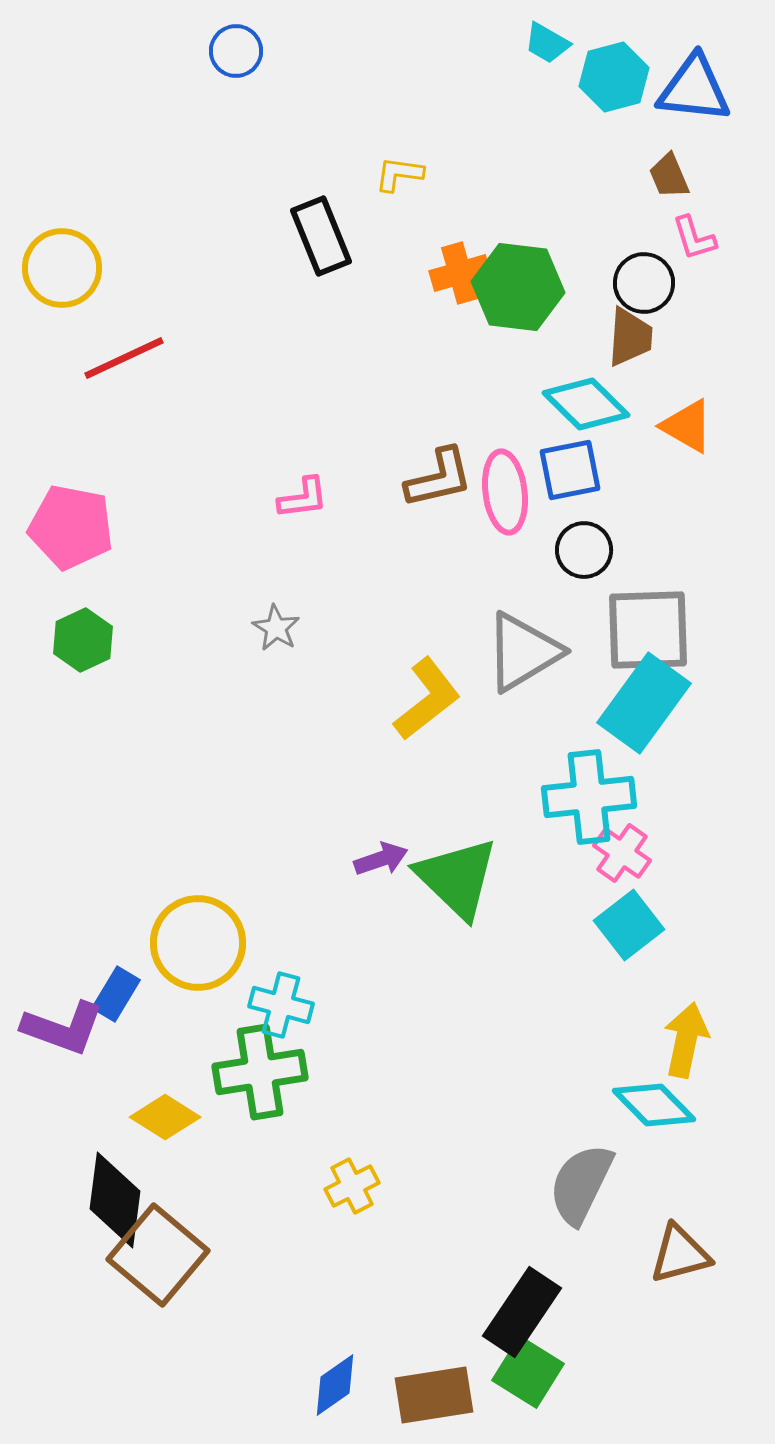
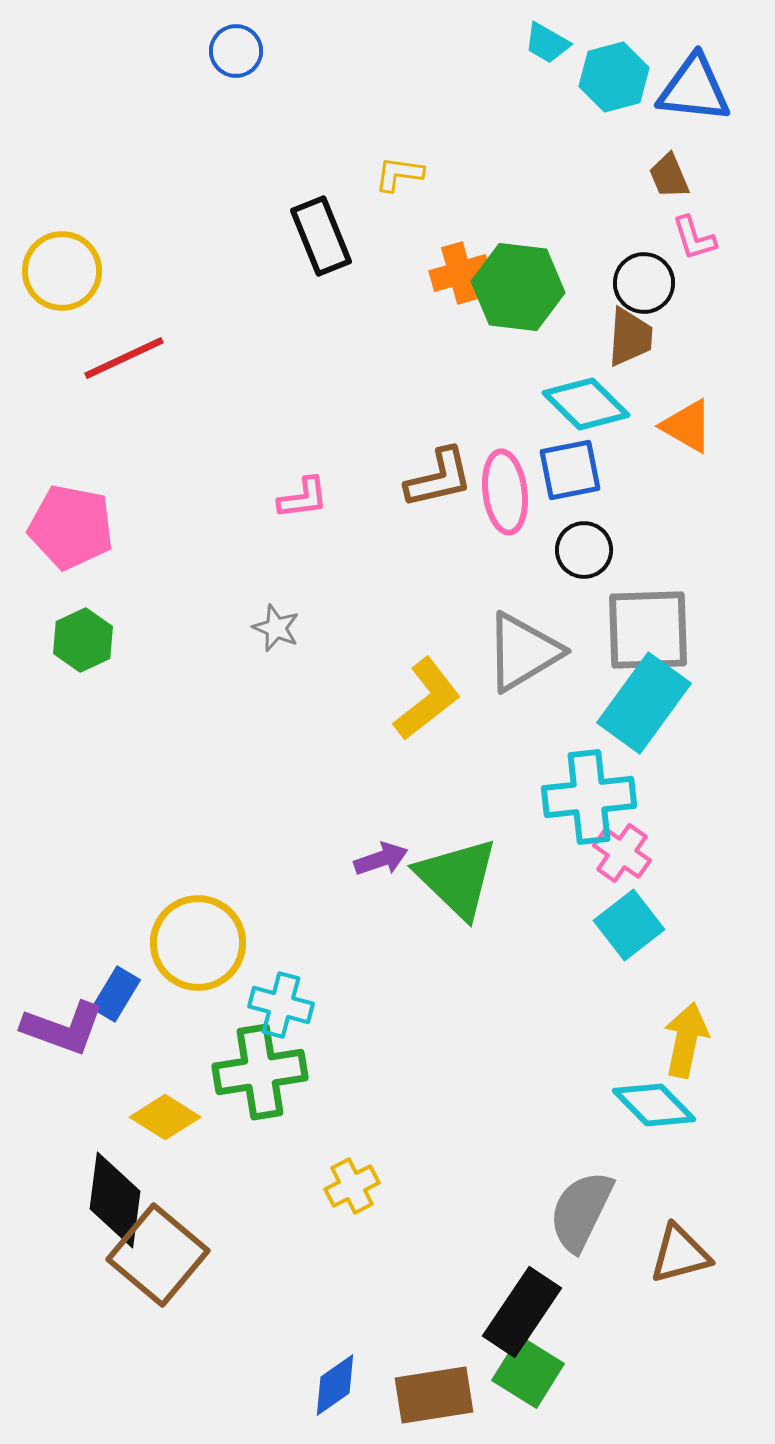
yellow circle at (62, 268): moved 3 px down
gray star at (276, 628): rotated 9 degrees counterclockwise
gray semicircle at (581, 1184): moved 27 px down
